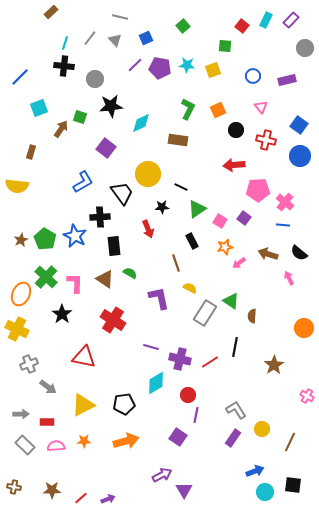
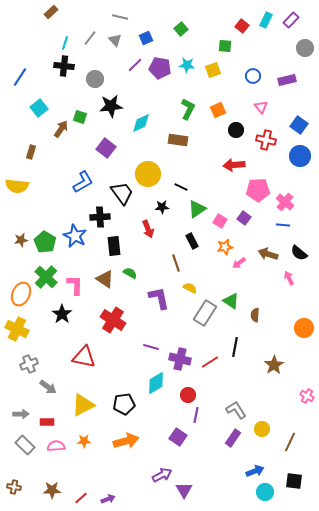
green square at (183, 26): moved 2 px left, 3 px down
blue line at (20, 77): rotated 12 degrees counterclockwise
cyan square at (39, 108): rotated 18 degrees counterclockwise
green pentagon at (45, 239): moved 3 px down
brown star at (21, 240): rotated 16 degrees clockwise
pink L-shape at (75, 283): moved 2 px down
brown semicircle at (252, 316): moved 3 px right, 1 px up
black square at (293, 485): moved 1 px right, 4 px up
